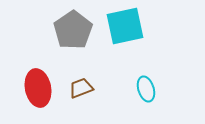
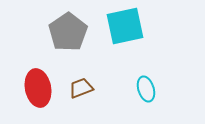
gray pentagon: moved 5 px left, 2 px down
